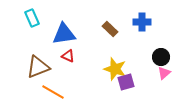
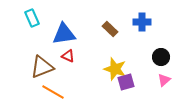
brown triangle: moved 4 px right
pink triangle: moved 7 px down
